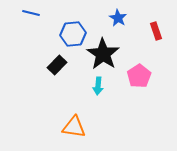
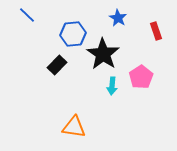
blue line: moved 4 px left, 2 px down; rotated 30 degrees clockwise
pink pentagon: moved 2 px right, 1 px down
cyan arrow: moved 14 px right
